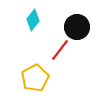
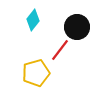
yellow pentagon: moved 1 px right, 5 px up; rotated 12 degrees clockwise
